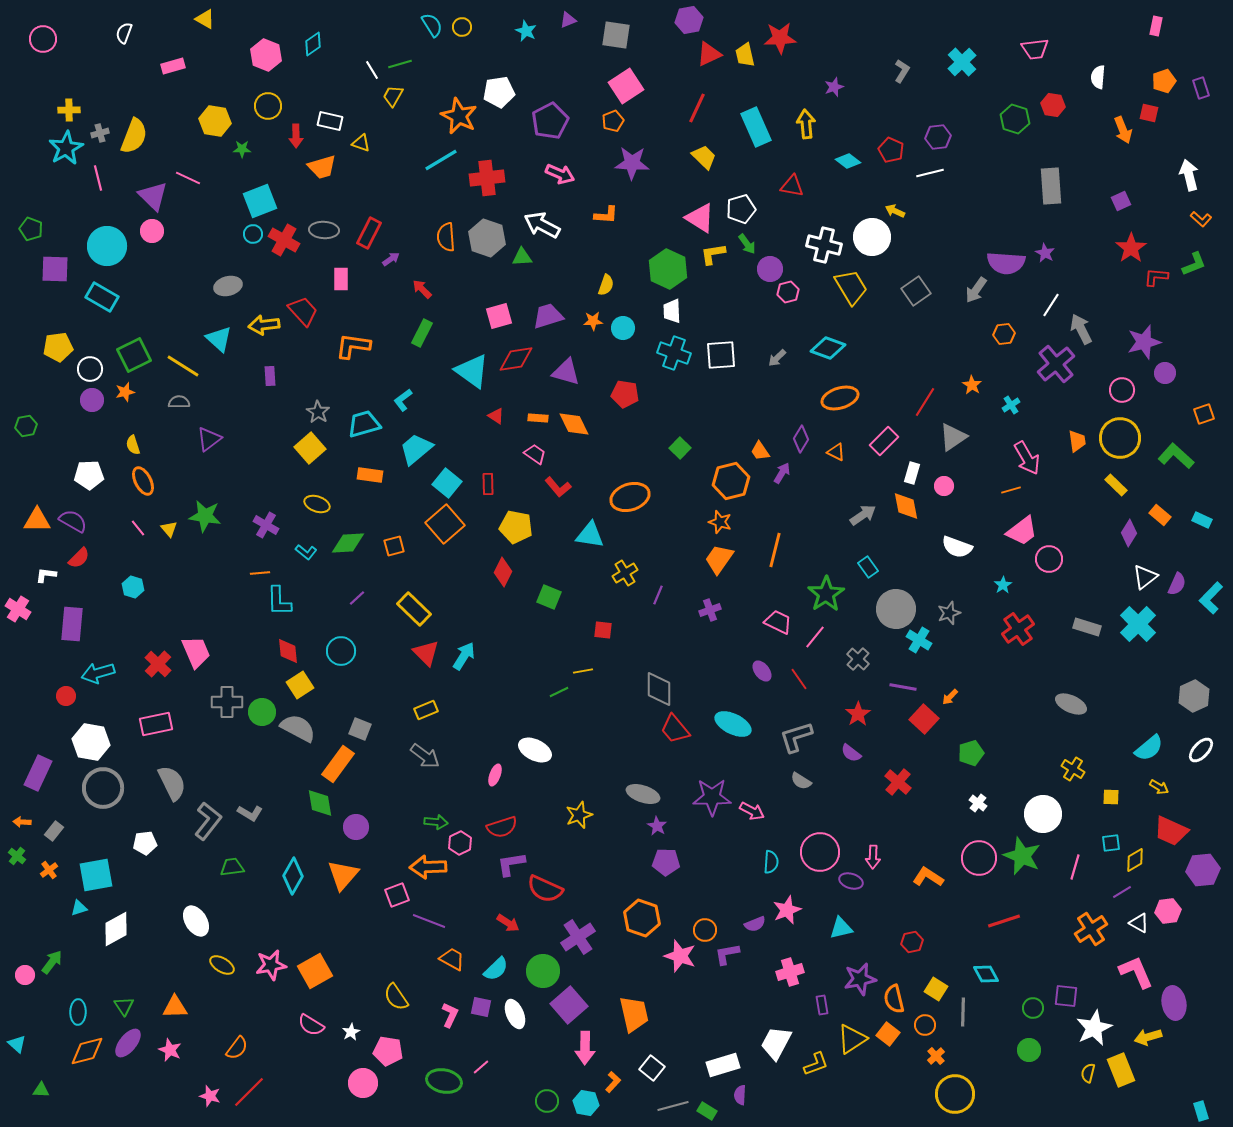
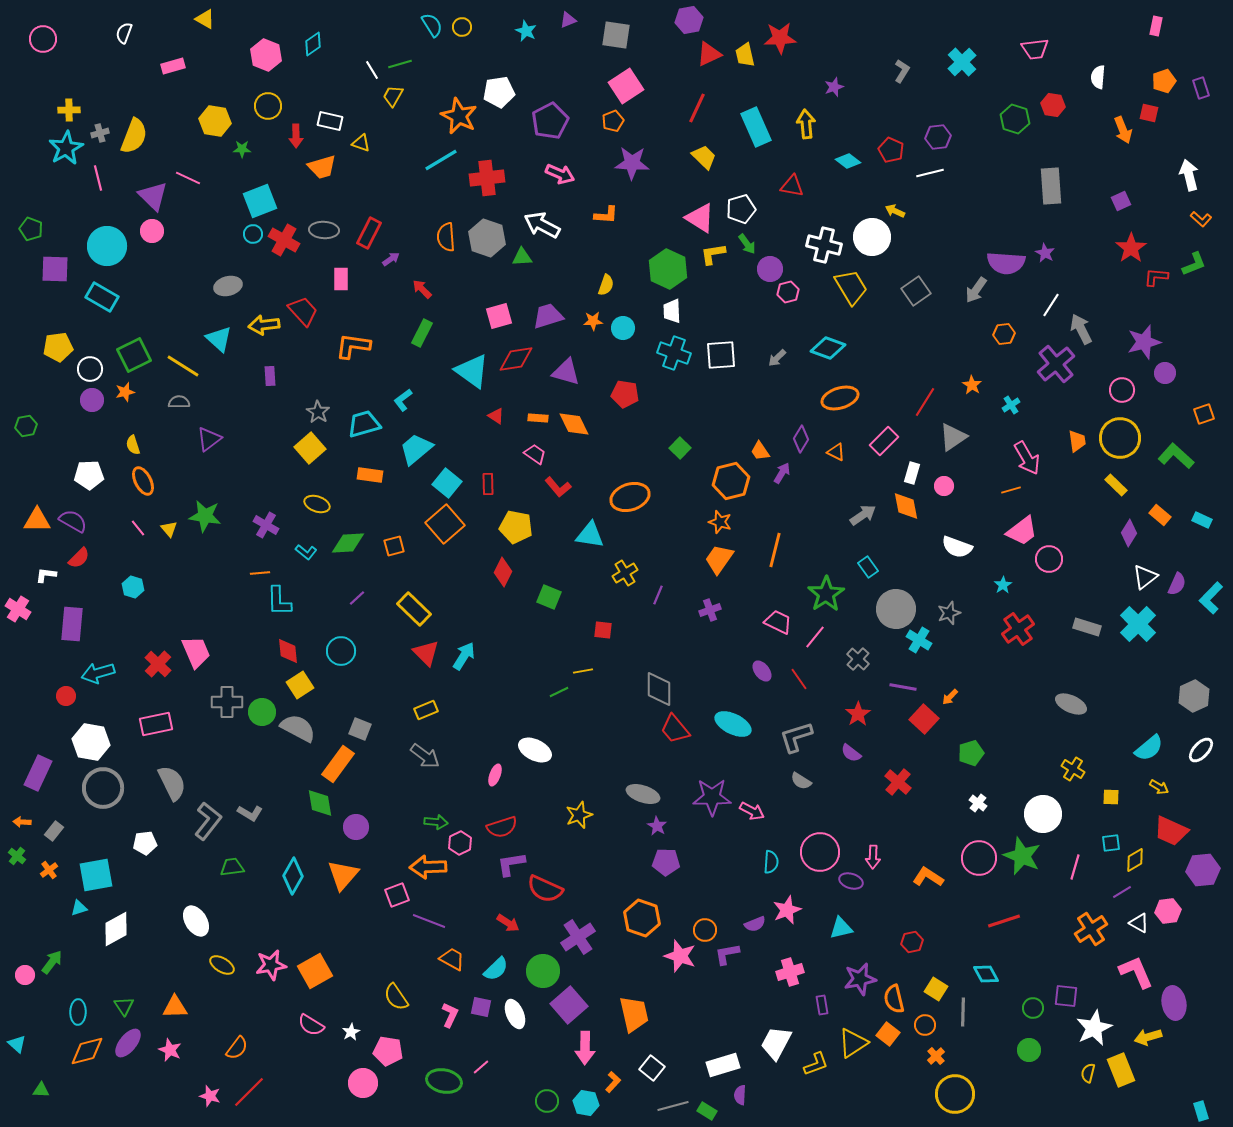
yellow triangle at (852, 1039): moved 1 px right, 4 px down
